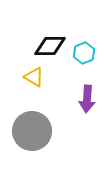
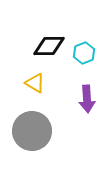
black diamond: moved 1 px left
yellow triangle: moved 1 px right, 6 px down
purple arrow: rotated 8 degrees counterclockwise
